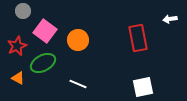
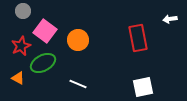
red star: moved 4 px right
